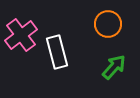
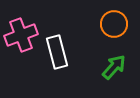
orange circle: moved 6 px right
pink cross: rotated 16 degrees clockwise
